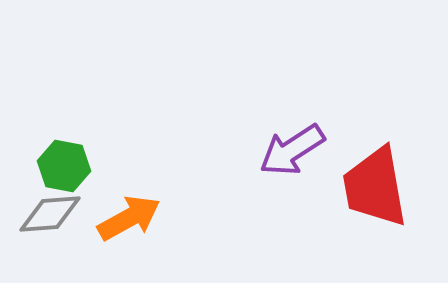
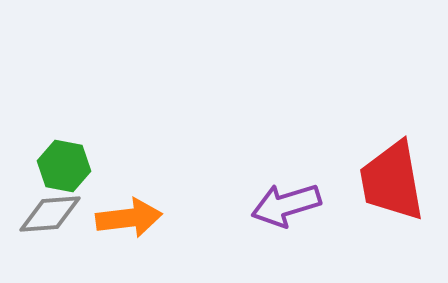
purple arrow: moved 6 px left, 55 px down; rotated 16 degrees clockwise
red trapezoid: moved 17 px right, 6 px up
orange arrow: rotated 22 degrees clockwise
